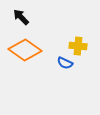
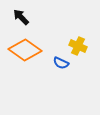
yellow cross: rotated 18 degrees clockwise
blue semicircle: moved 4 px left
